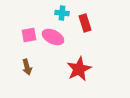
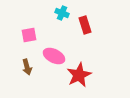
cyan cross: rotated 16 degrees clockwise
red rectangle: moved 2 px down
pink ellipse: moved 1 px right, 19 px down
red star: moved 6 px down
